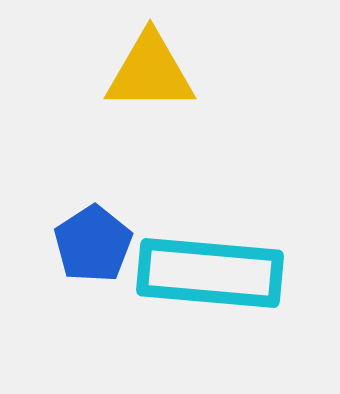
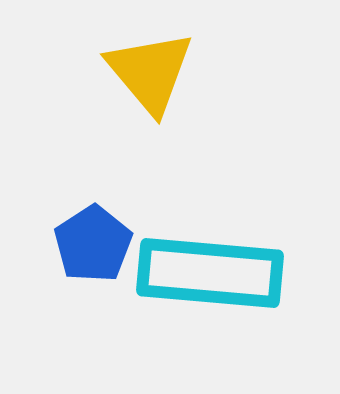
yellow triangle: rotated 50 degrees clockwise
